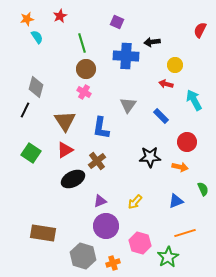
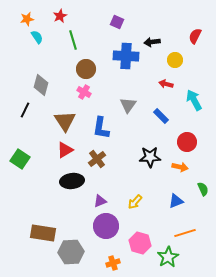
red semicircle: moved 5 px left, 6 px down
green line: moved 9 px left, 3 px up
yellow circle: moved 5 px up
gray diamond: moved 5 px right, 2 px up
green square: moved 11 px left, 6 px down
brown cross: moved 2 px up
black ellipse: moved 1 px left, 2 px down; rotated 20 degrees clockwise
gray hexagon: moved 12 px left, 4 px up; rotated 20 degrees counterclockwise
